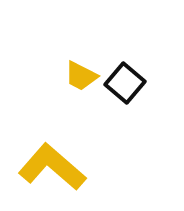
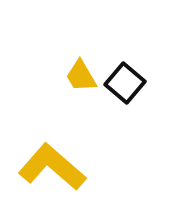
yellow trapezoid: rotated 33 degrees clockwise
